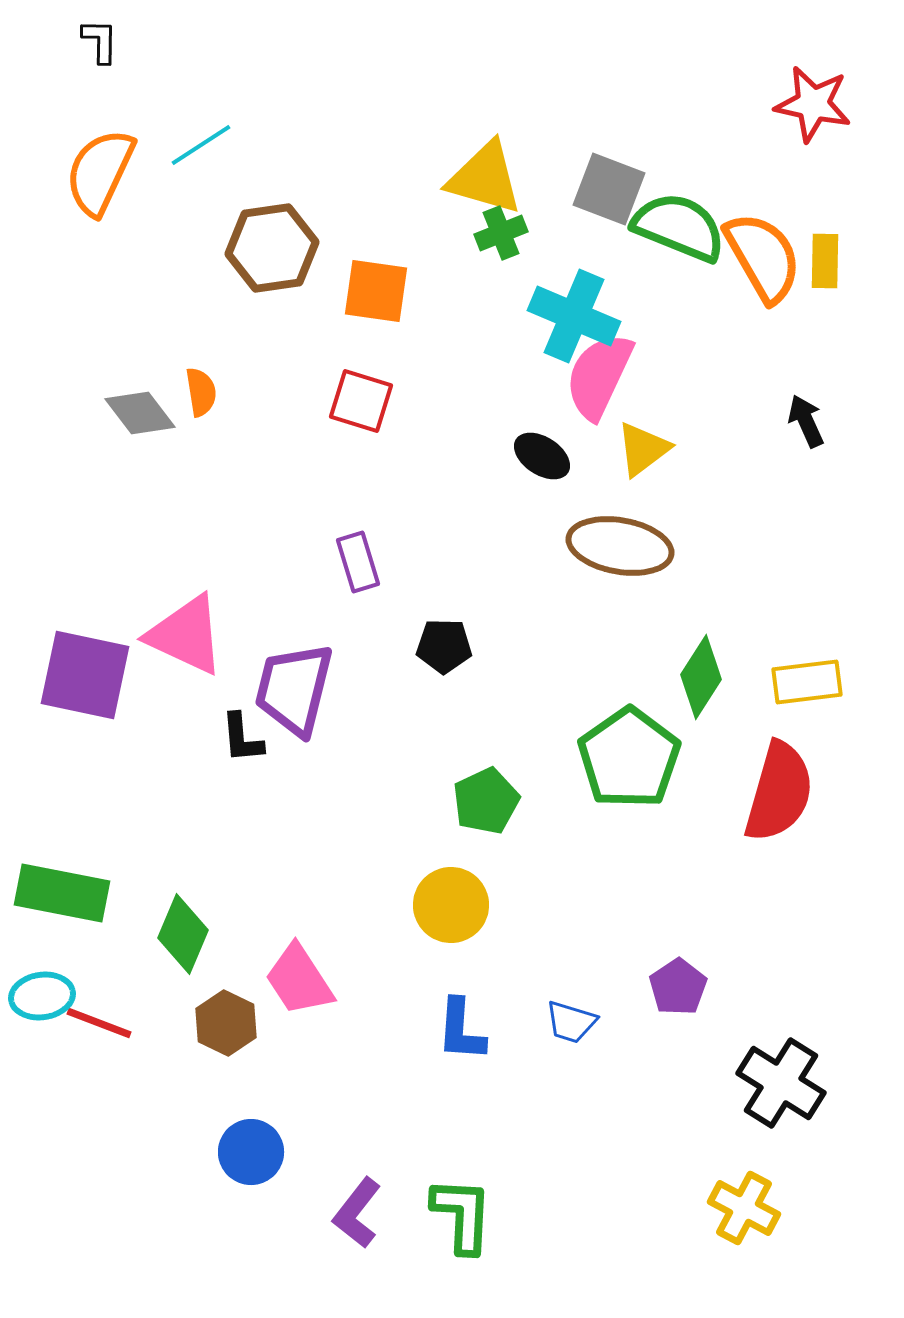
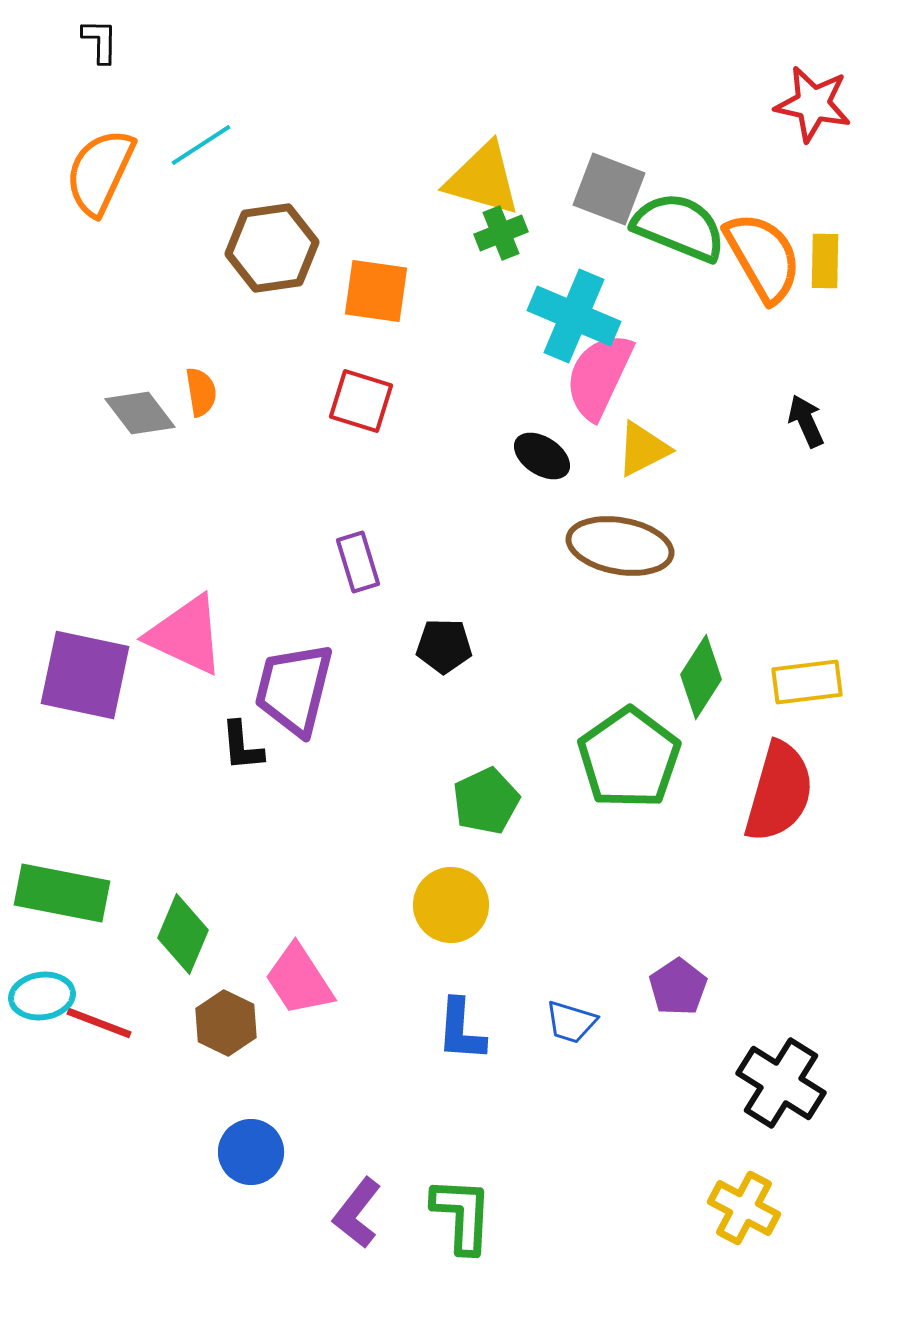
yellow triangle at (485, 178): moved 2 px left, 1 px down
yellow triangle at (643, 449): rotated 10 degrees clockwise
black L-shape at (242, 738): moved 8 px down
